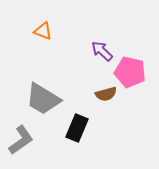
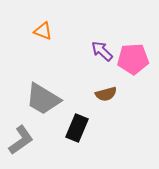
pink pentagon: moved 3 px right, 13 px up; rotated 16 degrees counterclockwise
